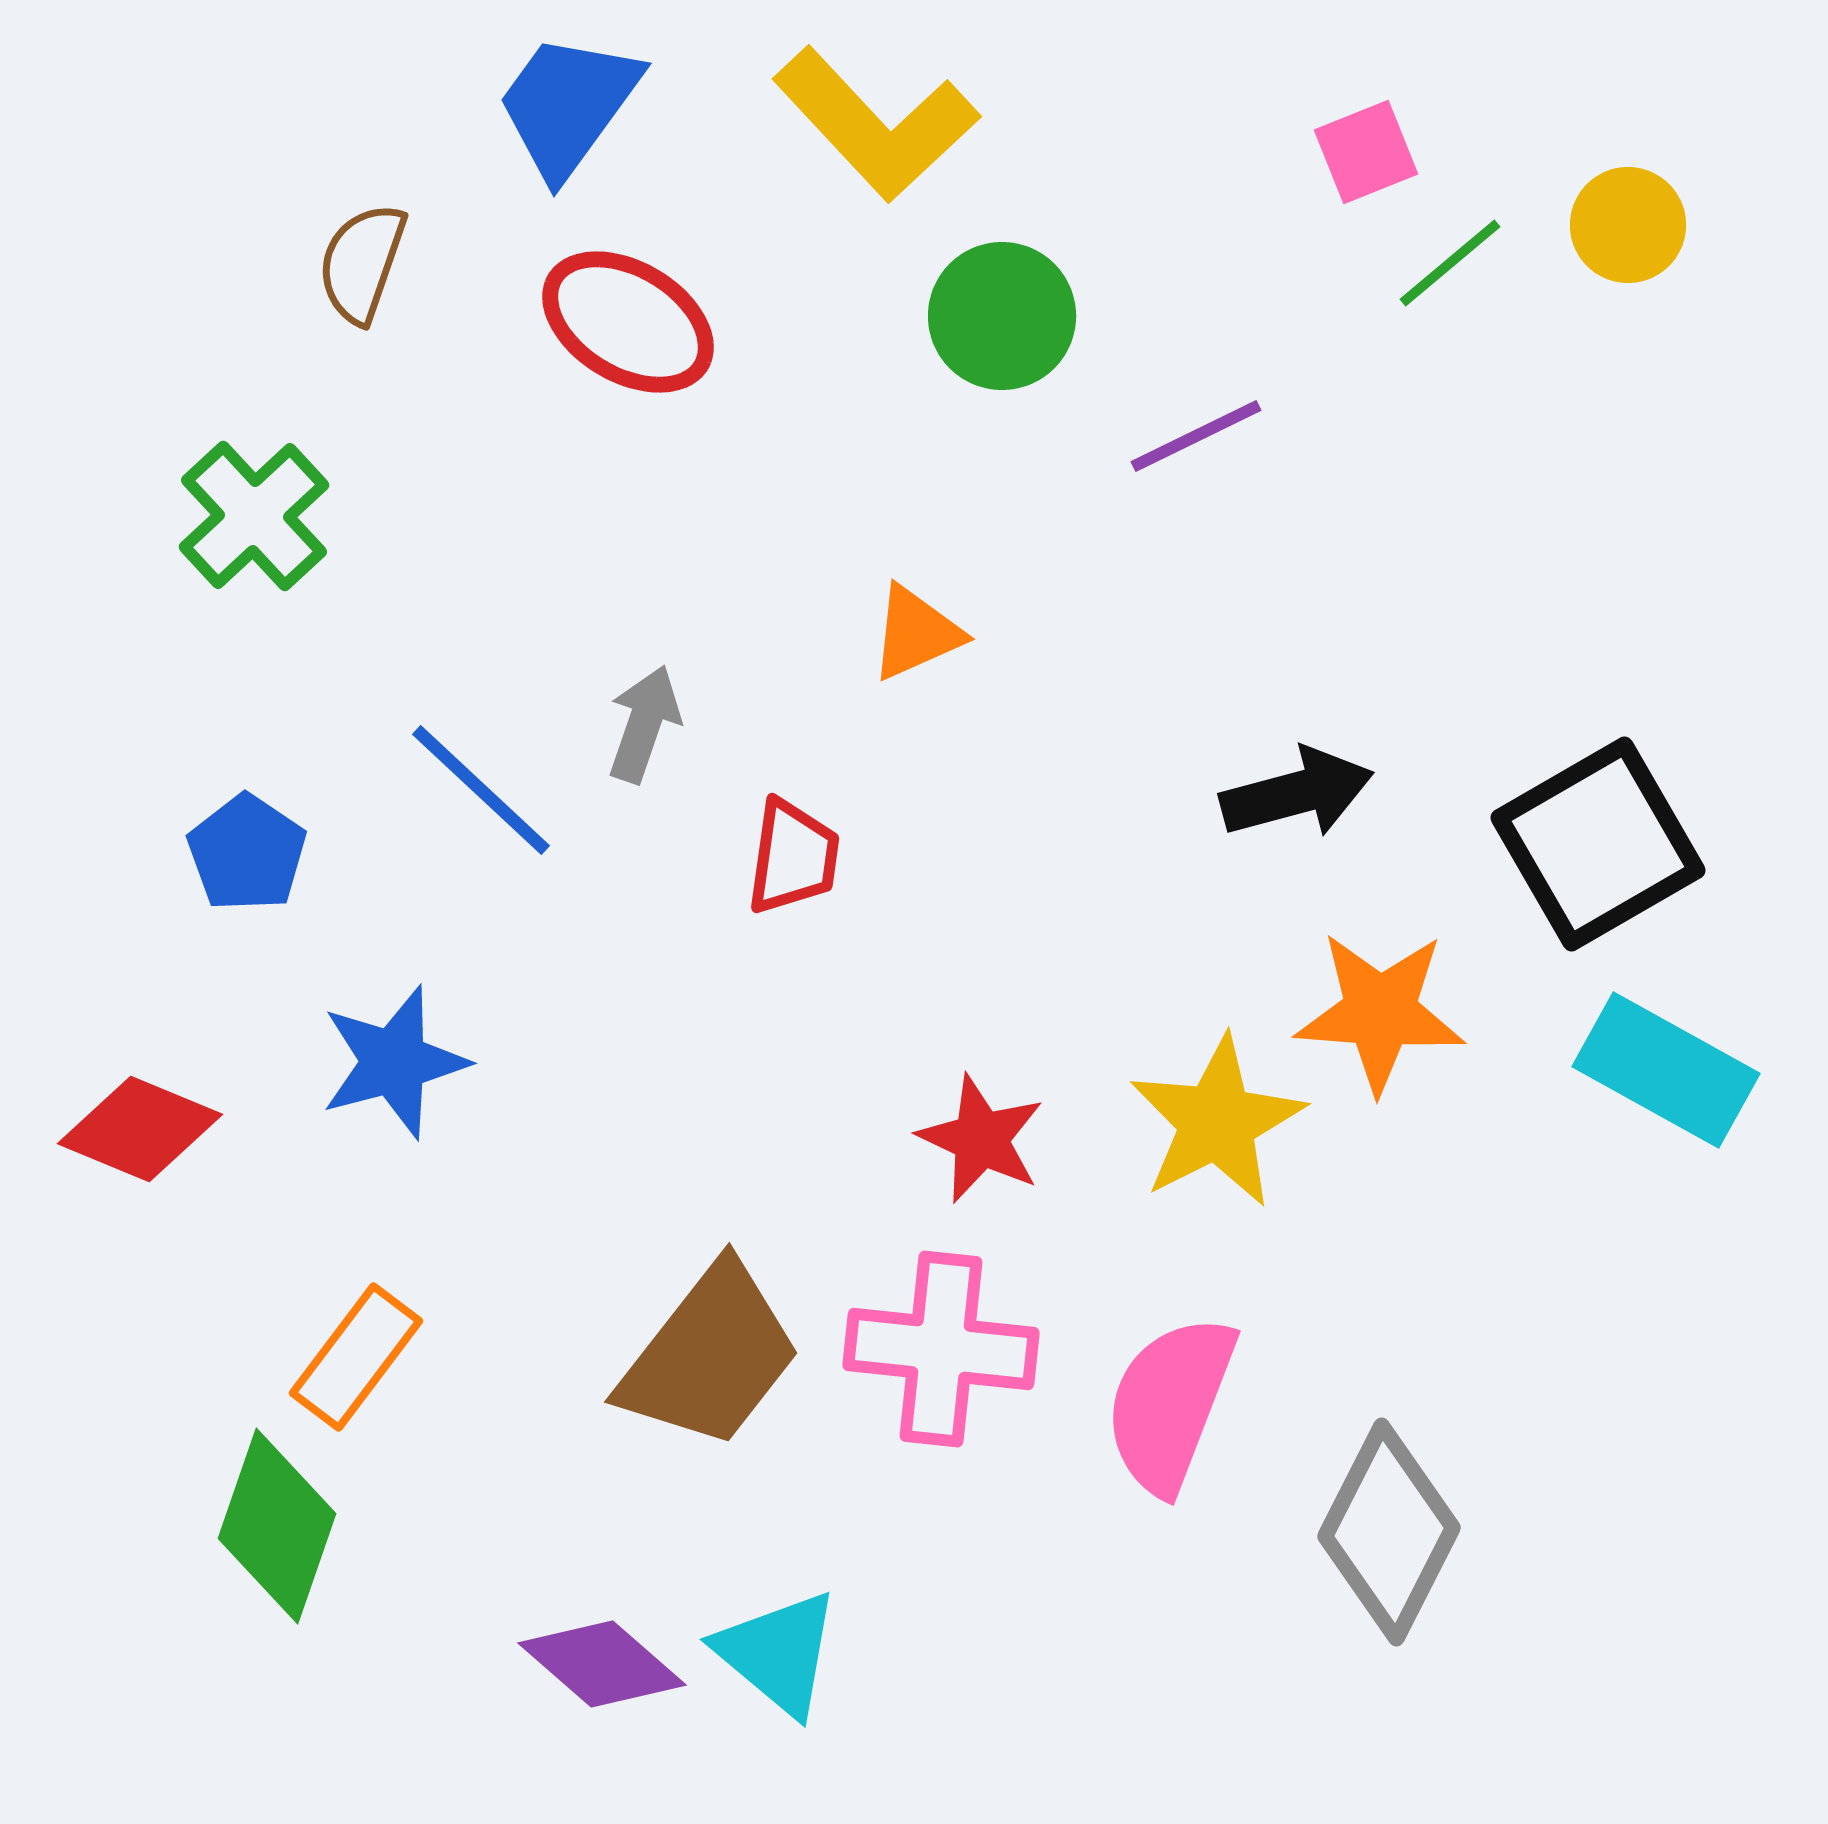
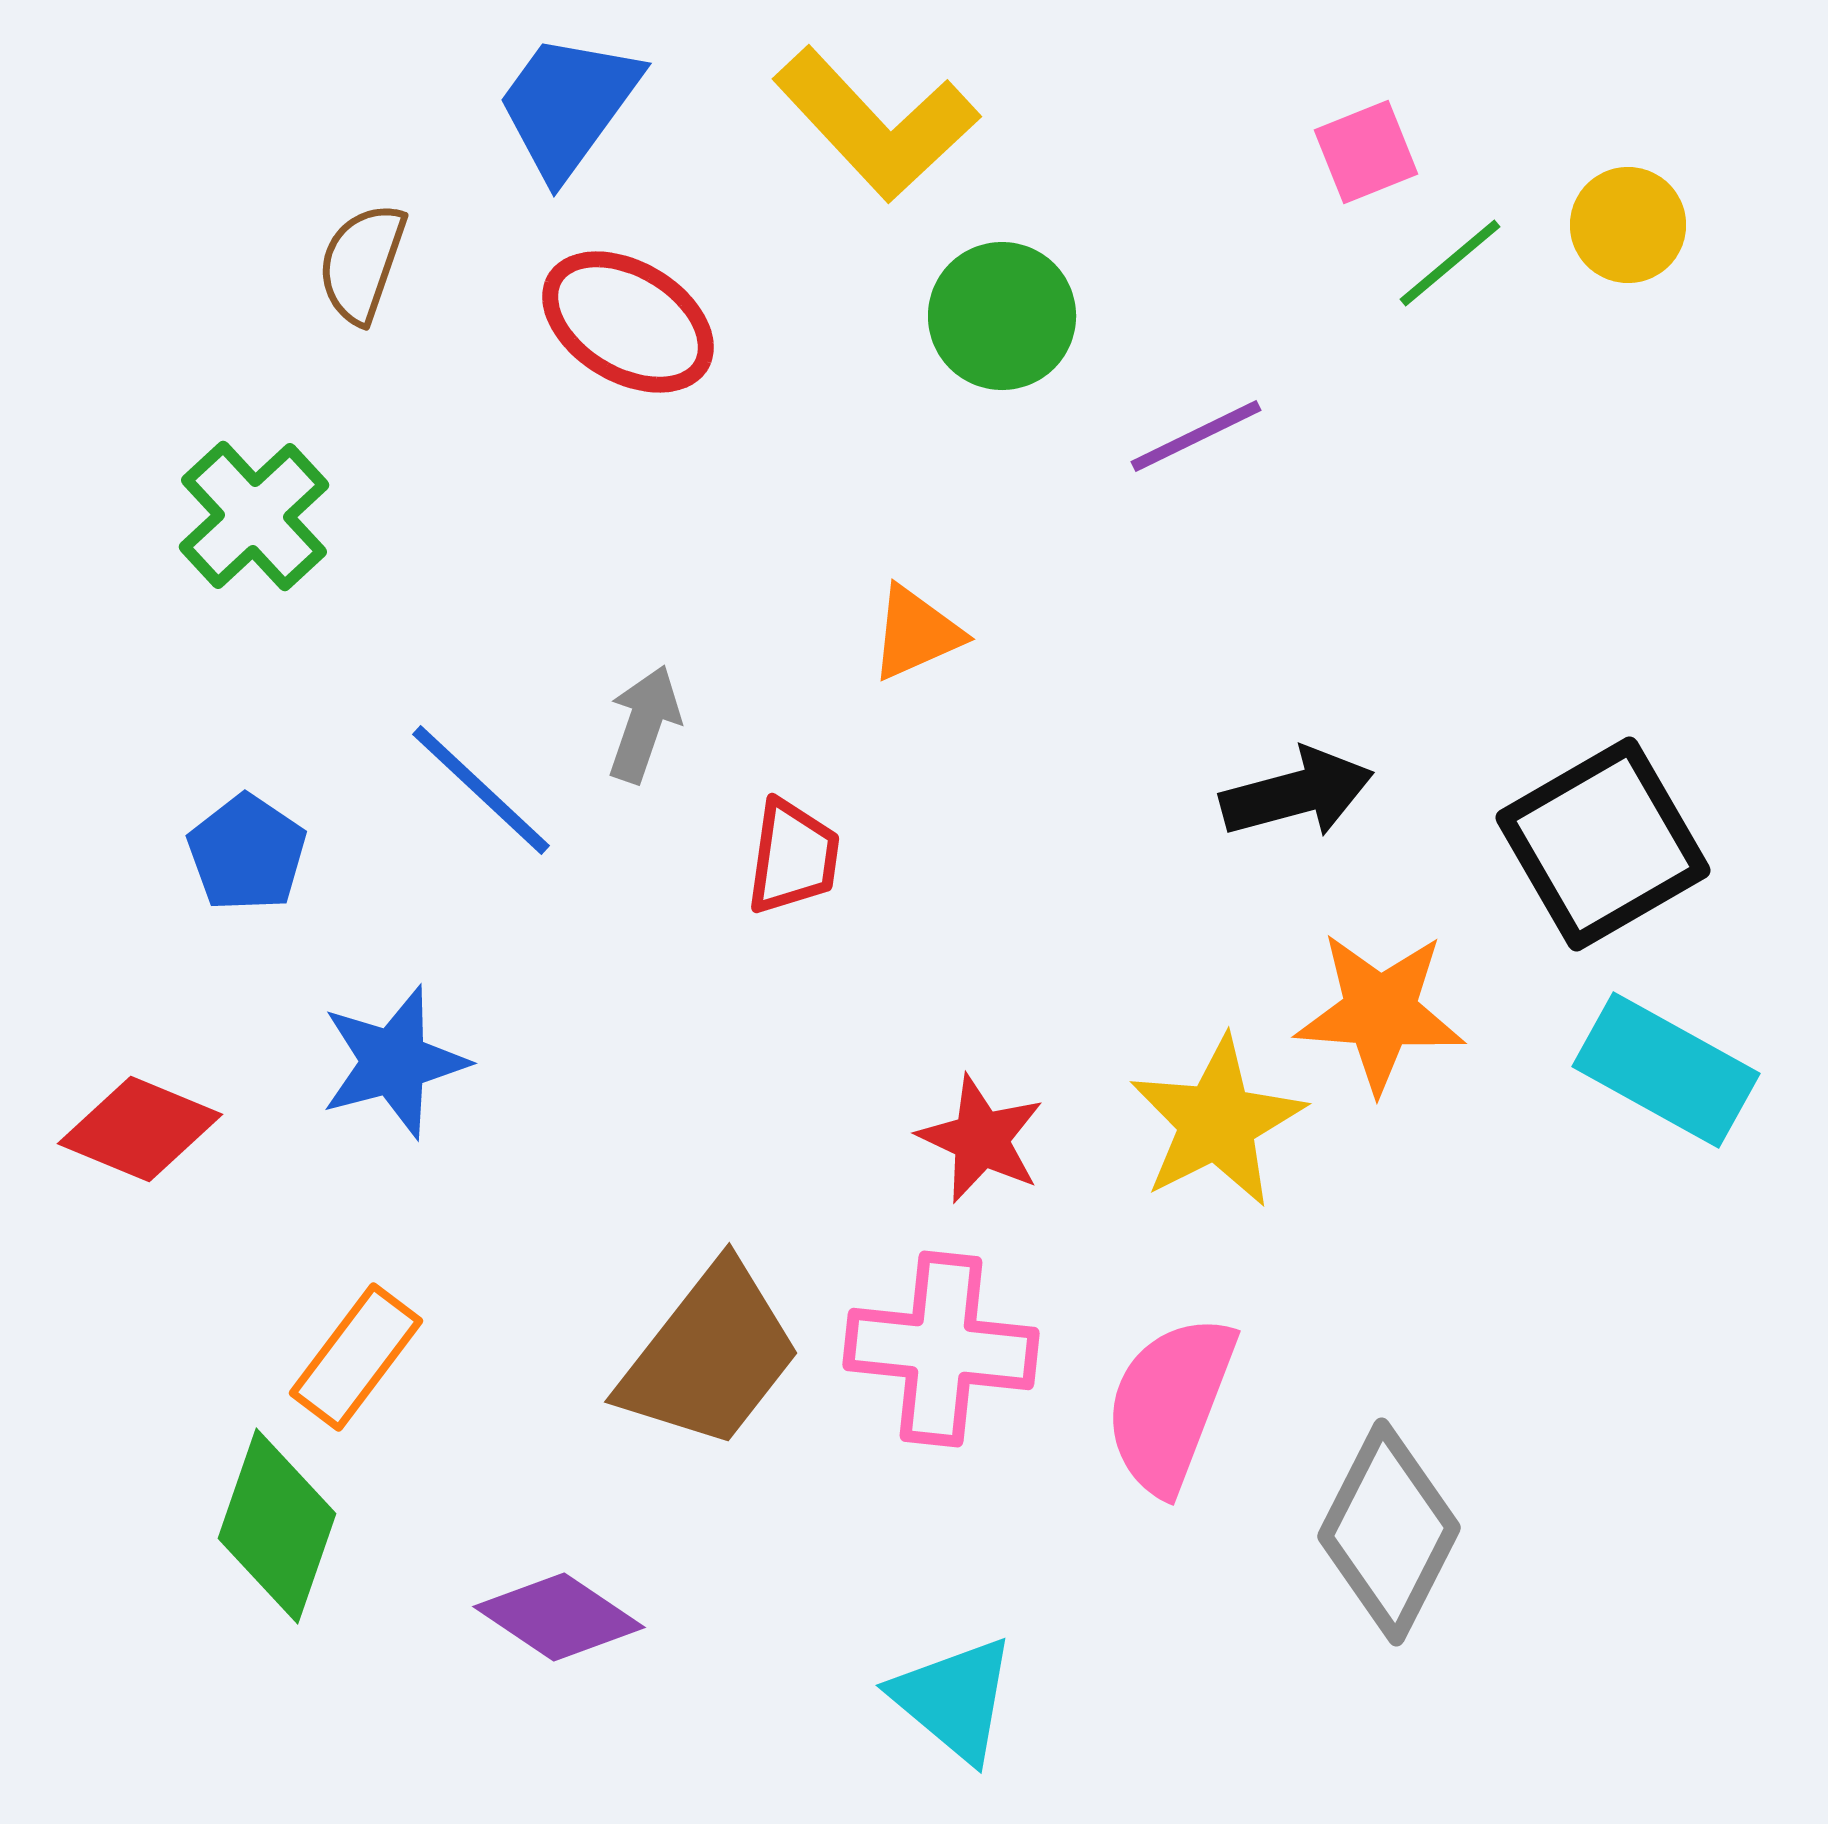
black square: moved 5 px right
cyan triangle: moved 176 px right, 46 px down
purple diamond: moved 43 px left, 47 px up; rotated 7 degrees counterclockwise
